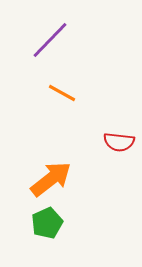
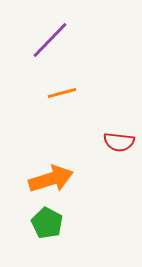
orange line: rotated 44 degrees counterclockwise
orange arrow: rotated 21 degrees clockwise
green pentagon: rotated 20 degrees counterclockwise
